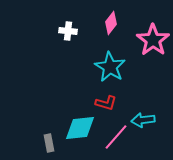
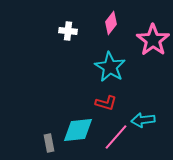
cyan diamond: moved 2 px left, 2 px down
